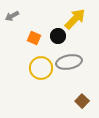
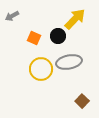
yellow circle: moved 1 px down
